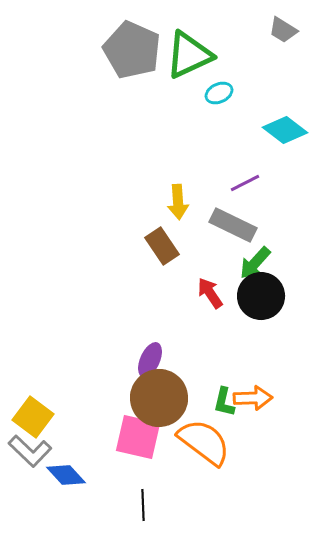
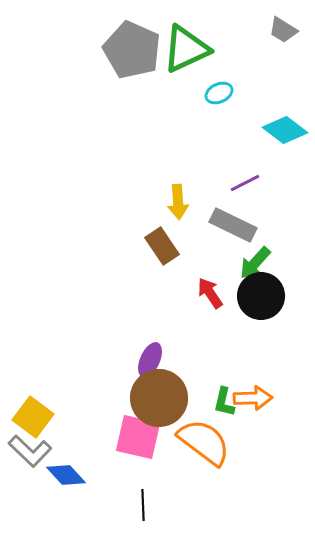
green triangle: moved 3 px left, 6 px up
